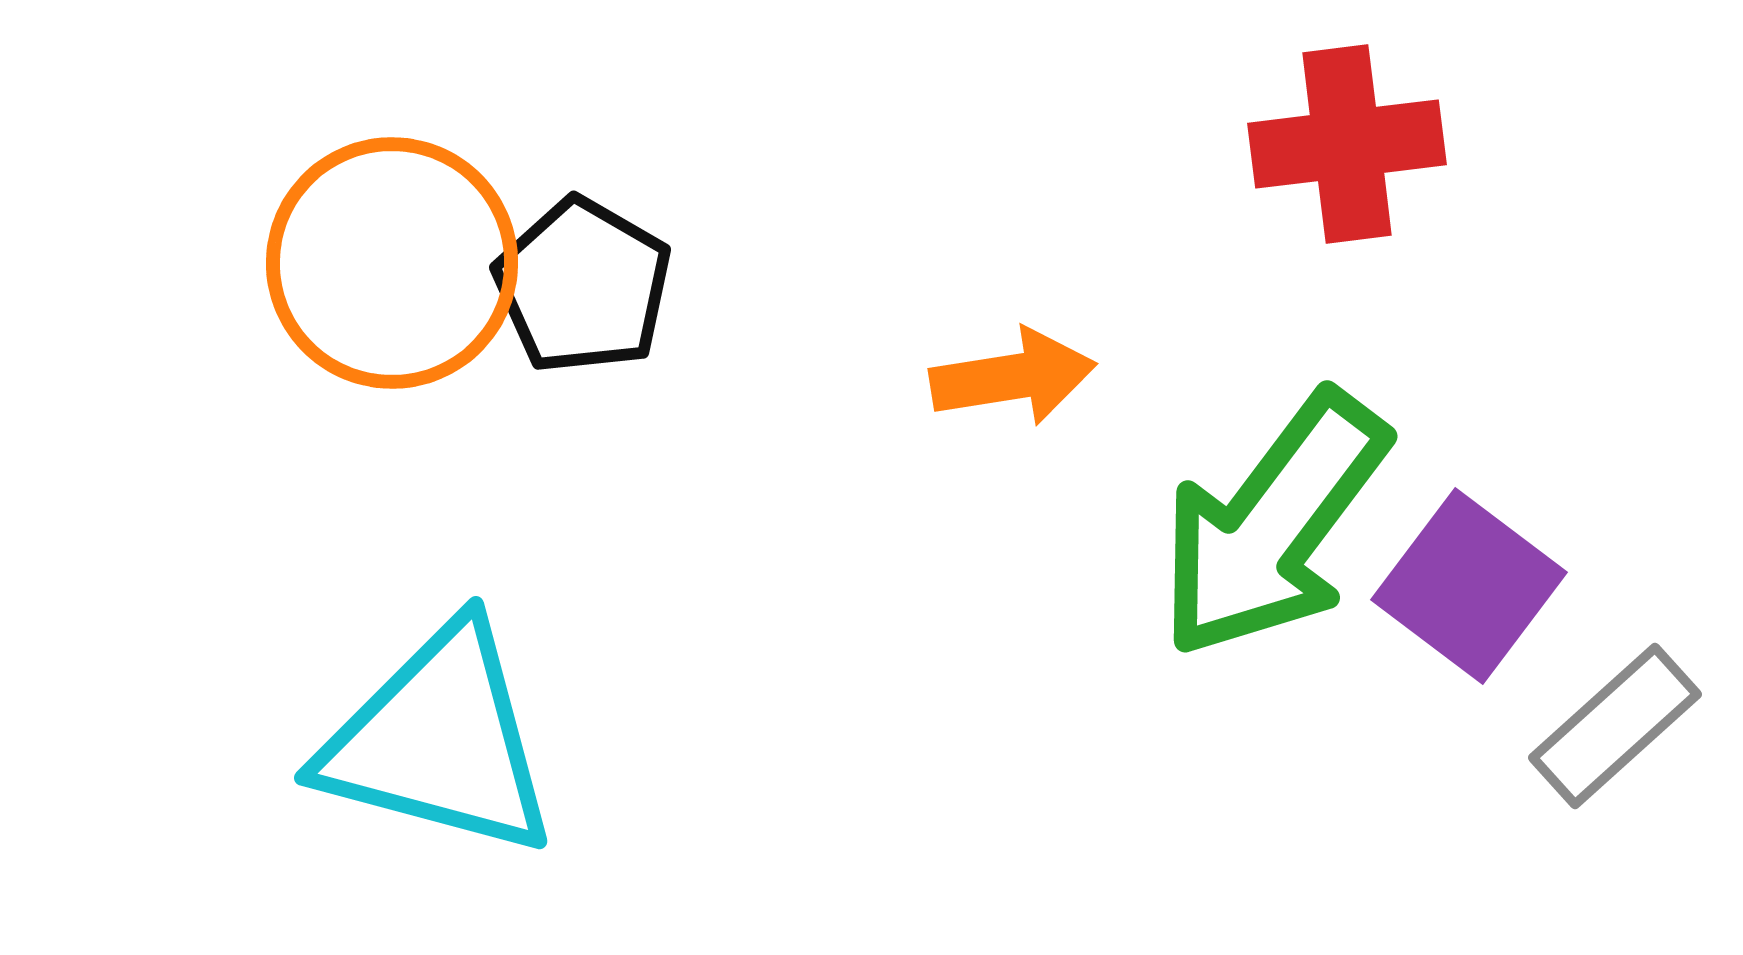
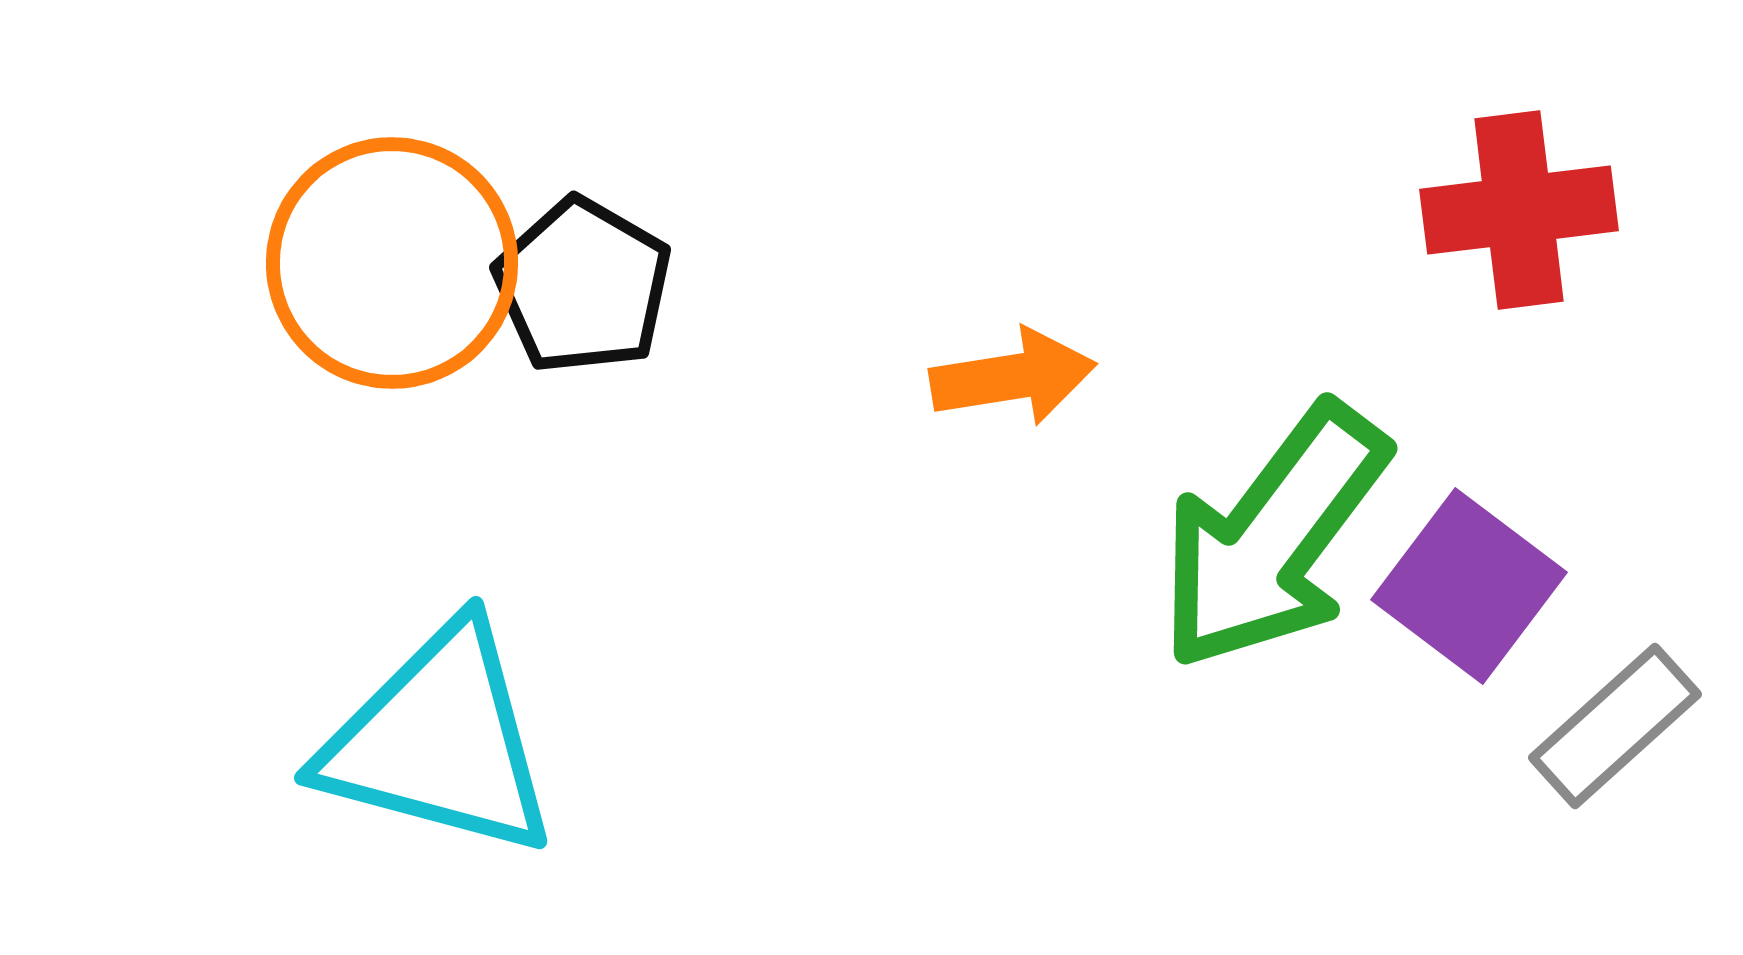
red cross: moved 172 px right, 66 px down
green arrow: moved 12 px down
